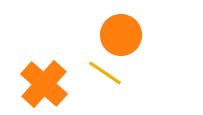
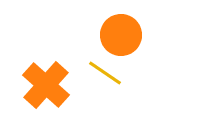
orange cross: moved 2 px right, 1 px down
